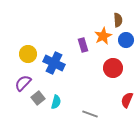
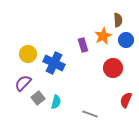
red semicircle: moved 1 px left
